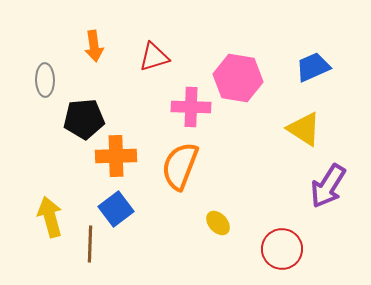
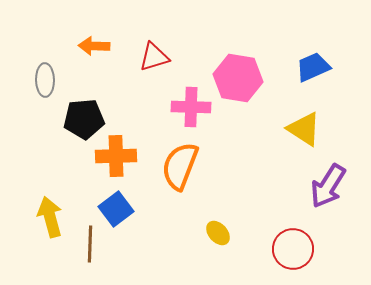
orange arrow: rotated 100 degrees clockwise
yellow ellipse: moved 10 px down
red circle: moved 11 px right
